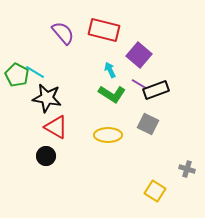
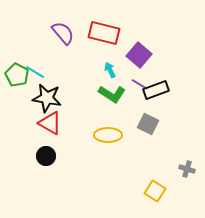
red rectangle: moved 3 px down
red triangle: moved 6 px left, 4 px up
